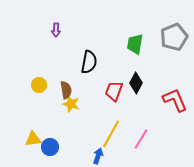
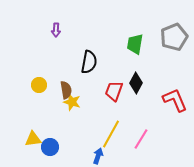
yellow star: moved 1 px right, 2 px up
